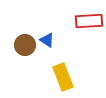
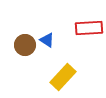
red rectangle: moved 7 px down
yellow rectangle: rotated 64 degrees clockwise
